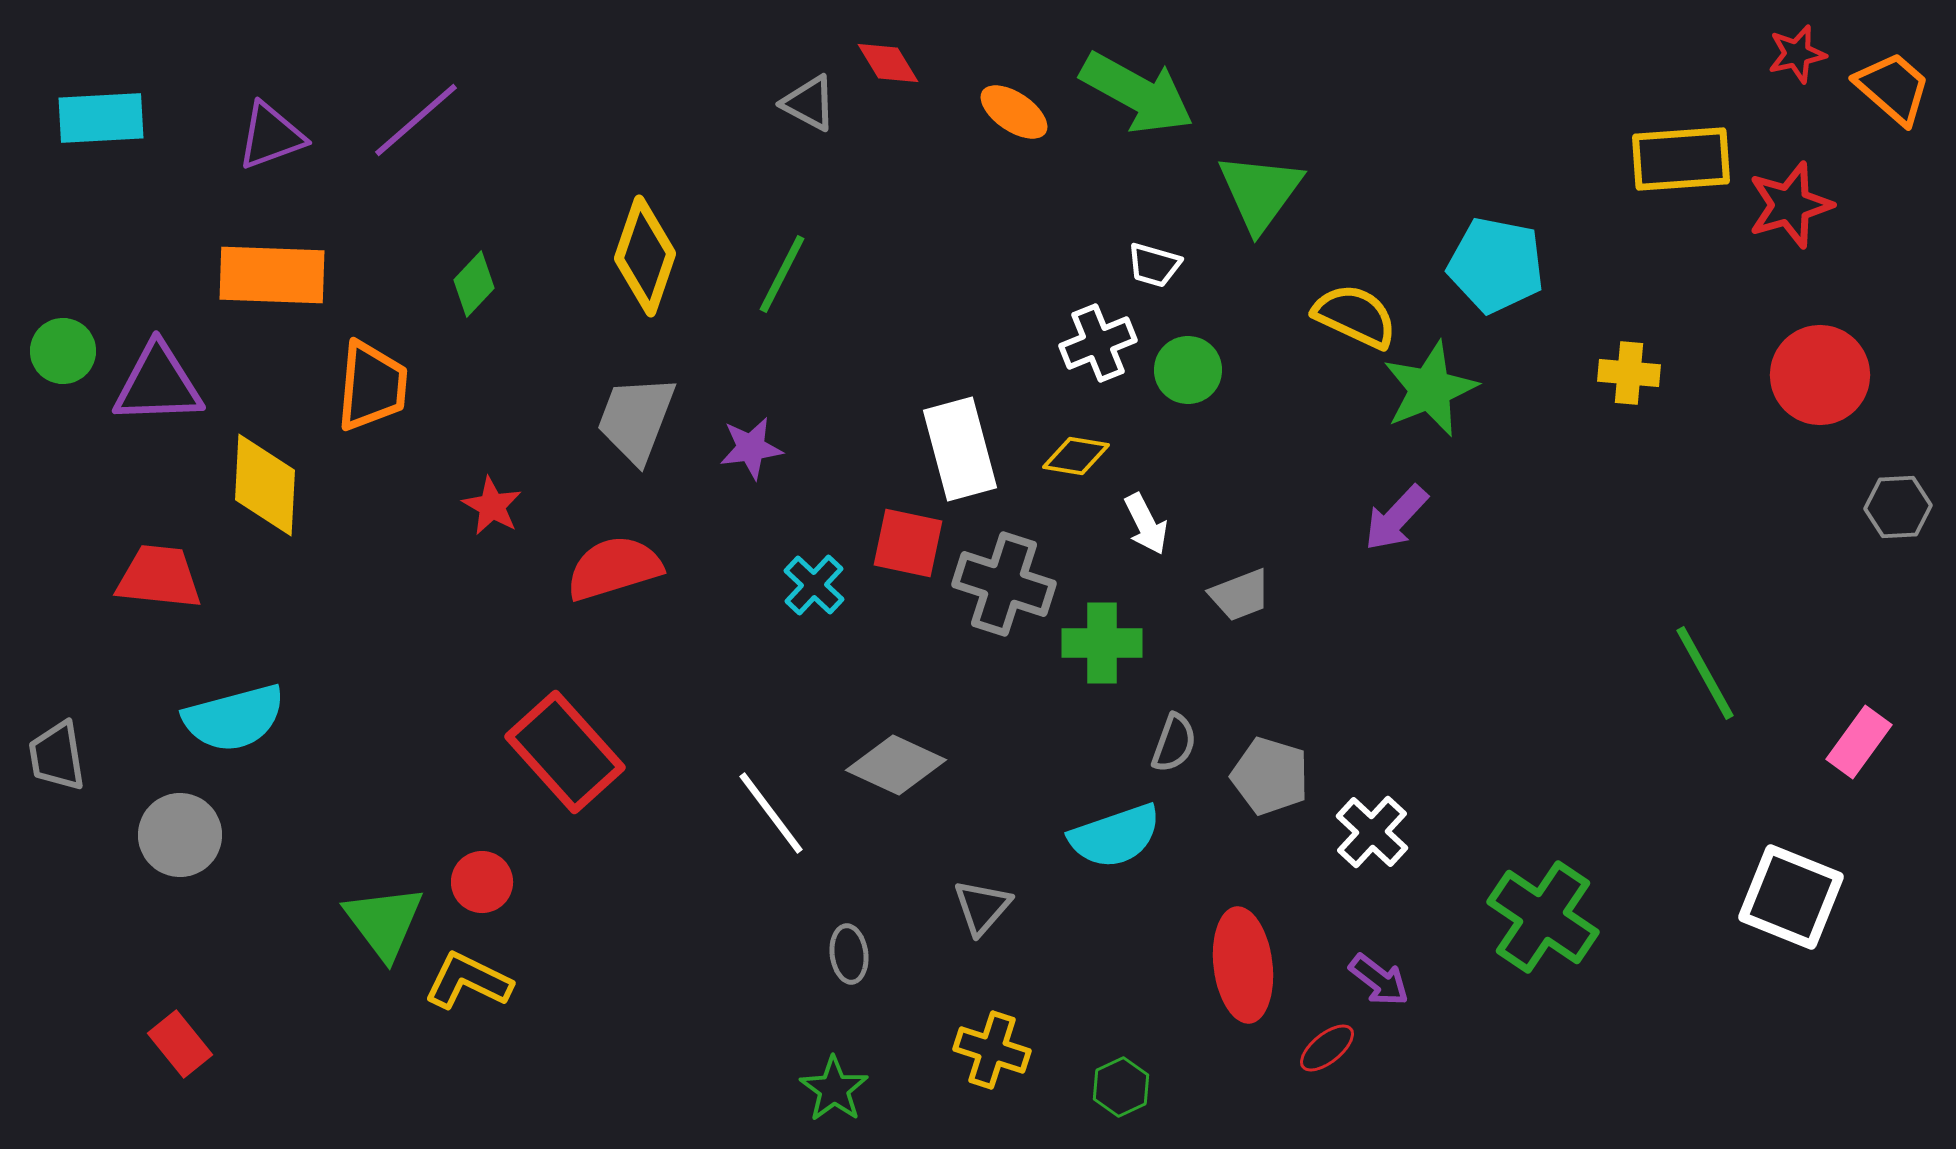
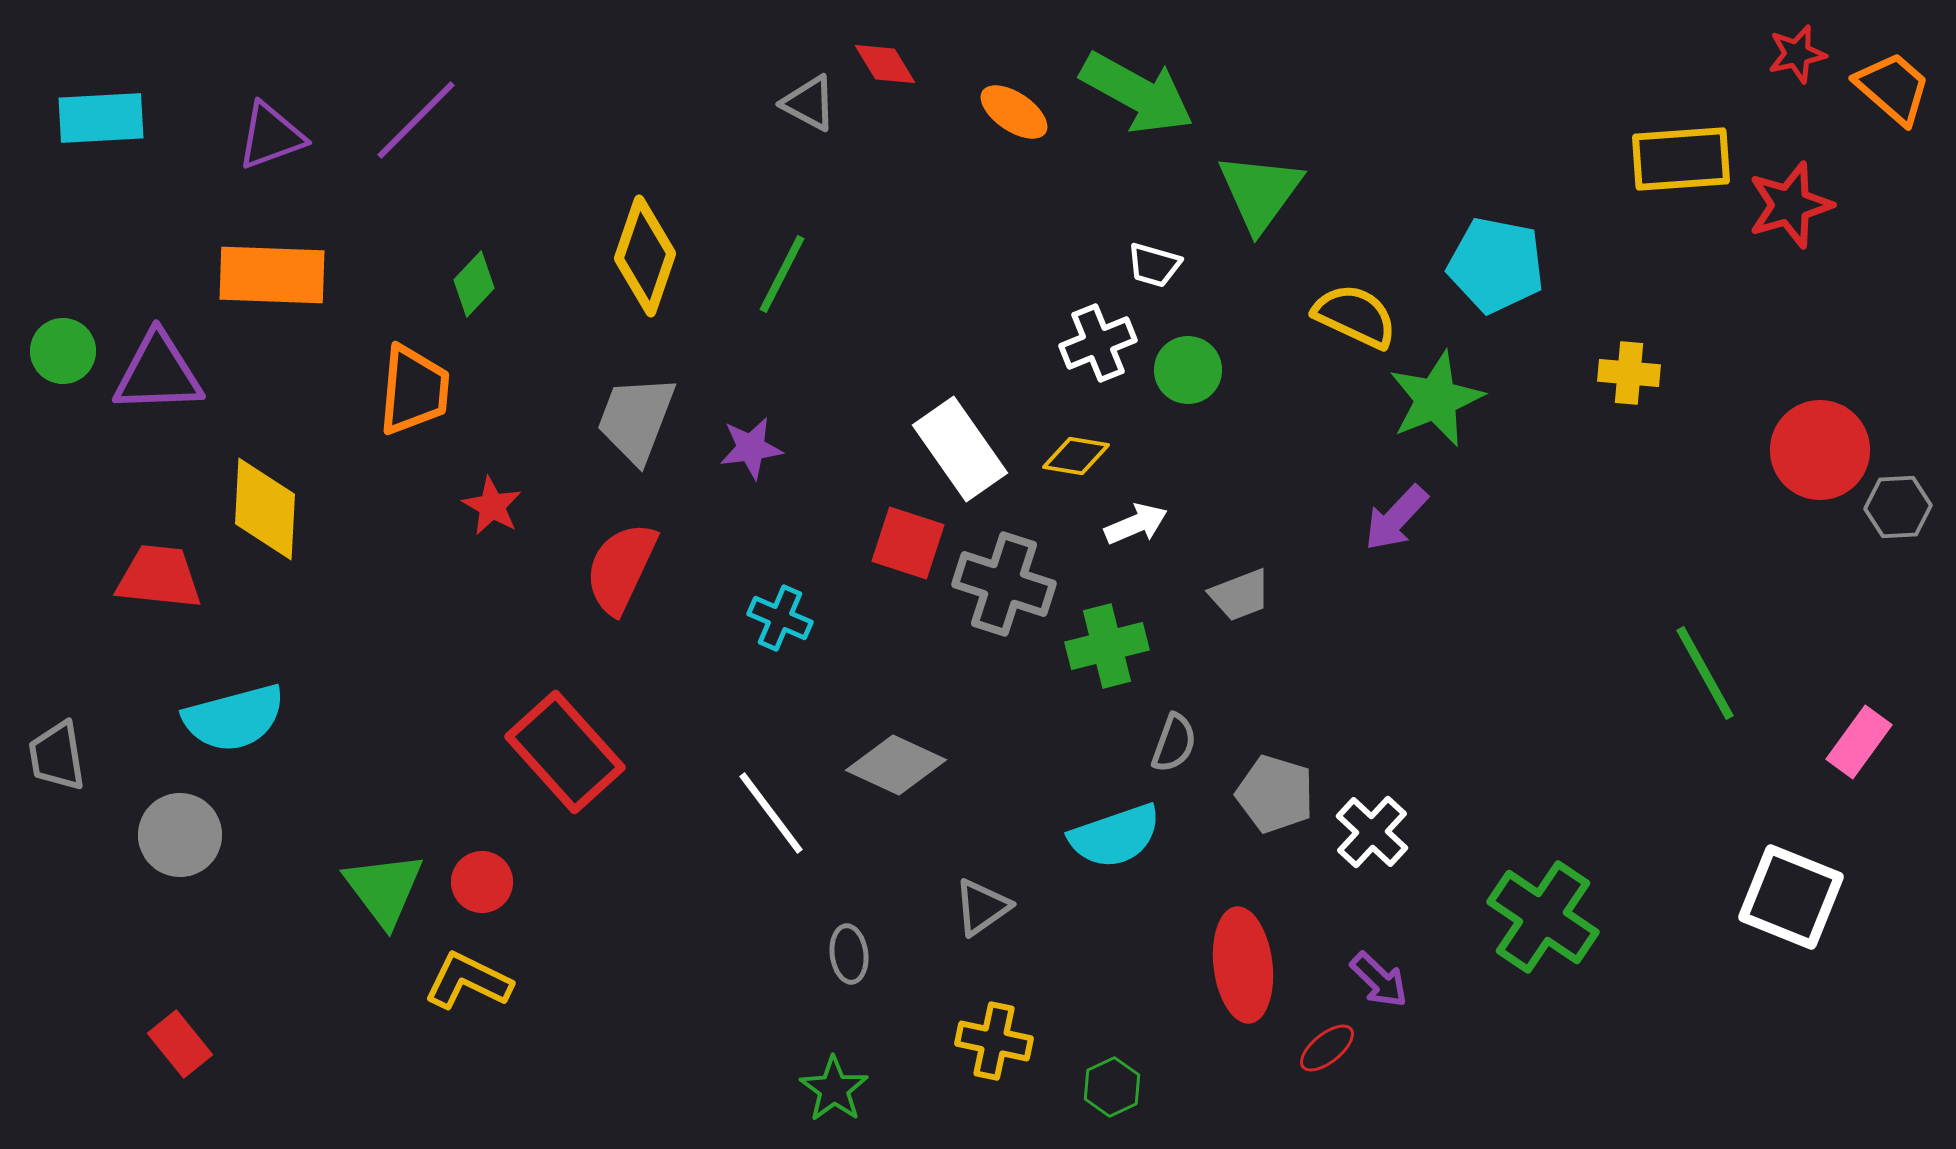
red diamond at (888, 63): moved 3 px left, 1 px down
purple line at (416, 120): rotated 4 degrees counterclockwise
red circle at (1820, 375): moved 75 px down
purple triangle at (158, 384): moved 11 px up
orange trapezoid at (372, 386): moved 42 px right, 4 px down
green star at (1430, 389): moved 6 px right, 10 px down
white rectangle at (960, 449): rotated 20 degrees counterclockwise
yellow diamond at (265, 485): moved 24 px down
white arrow at (1146, 524): moved 10 px left; rotated 86 degrees counterclockwise
red square at (908, 543): rotated 6 degrees clockwise
red semicircle at (614, 568): moved 7 px right; rotated 48 degrees counterclockwise
cyan cross at (814, 585): moved 34 px left, 33 px down; rotated 20 degrees counterclockwise
green cross at (1102, 643): moved 5 px right, 3 px down; rotated 14 degrees counterclockwise
gray pentagon at (1270, 776): moved 5 px right, 18 px down
gray triangle at (982, 907): rotated 14 degrees clockwise
green triangle at (384, 922): moved 33 px up
purple arrow at (1379, 980): rotated 6 degrees clockwise
yellow cross at (992, 1050): moved 2 px right, 9 px up; rotated 6 degrees counterclockwise
green hexagon at (1121, 1087): moved 9 px left
